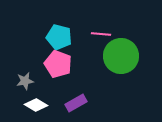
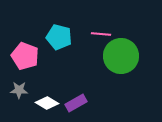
pink pentagon: moved 33 px left, 8 px up
gray star: moved 6 px left, 9 px down; rotated 12 degrees clockwise
white diamond: moved 11 px right, 2 px up
